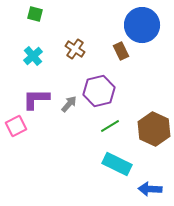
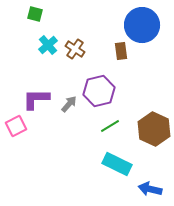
brown rectangle: rotated 18 degrees clockwise
cyan cross: moved 15 px right, 11 px up
blue arrow: rotated 10 degrees clockwise
